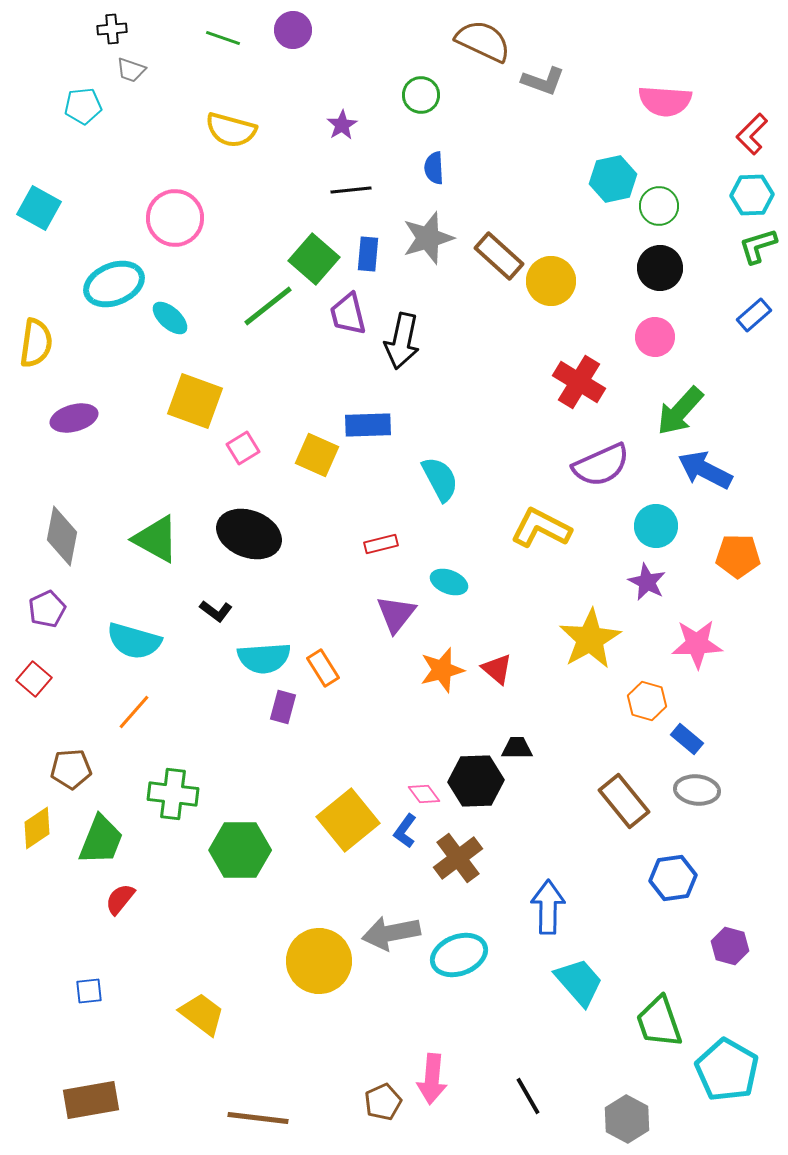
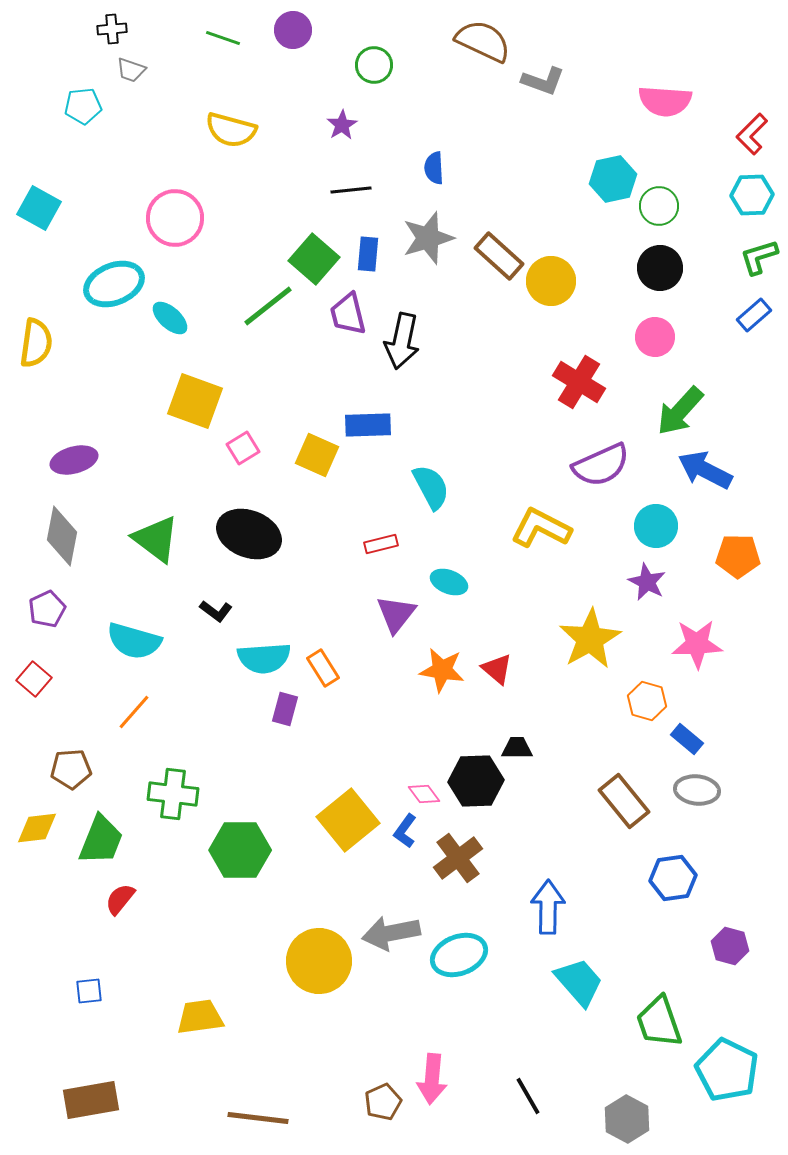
green circle at (421, 95): moved 47 px left, 30 px up
green L-shape at (758, 246): moved 1 px right, 11 px down
purple ellipse at (74, 418): moved 42 px down
cyan semicircle at (440, 479): moved 9 px left, 8 px down
green triangle at (156, 539): rotated 8 degrees clockwise
orange star at (442, 670): rotated 24 degrees clockwise
purple rectangle at (283, 707): moved 2 px right, 2 px down
yellow diamond at (37, 828): rotated 27 degrees clockwise
yellow trapezoid at (202, 1014): moved 2 px left, 3 px down; rotated 45 degrees counterclockwise
cyan pentagon at (727, 1070): rotated 4 degrees counterclockwise
